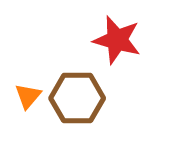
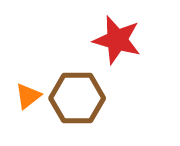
orange triangle: rotated 12 degrees clockwise
